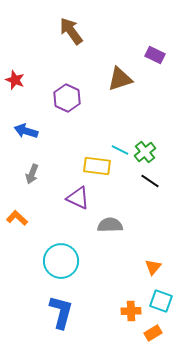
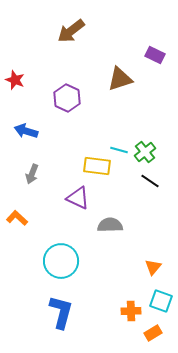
brown arrow: rotated 92 degrees counterclockwise
cyan line: moved 1 px left; rotated 12 degrees counterclockwise
